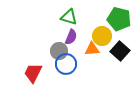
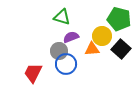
green triangle: moved 7 px left
purple semicircle: rotated 133 degrees counterclockwise
black square: moved 1 px right, 2 px up
